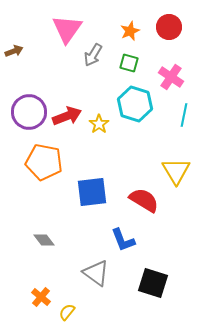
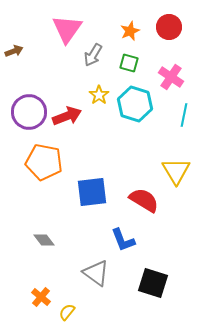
yellow star: moved 29 px up
